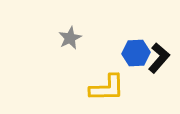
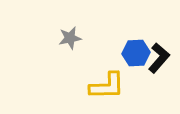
gray star: rotated 15 degrees clockwise
yellow L-shape: moved 2 px up
